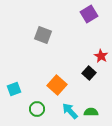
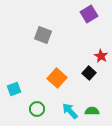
orange square: moved 7 px up
green semicircle: moved 1 px right, 1 px up
